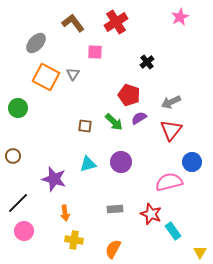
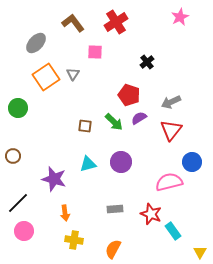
orange square: rotated 28 degrees clockwise
